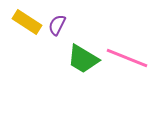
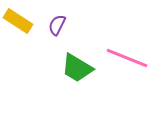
yellow rectangle: moved 9 px left, 1 px up
green trapezoid: moved 6 px left, 9 px down
